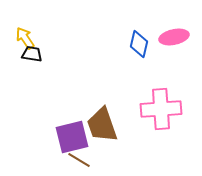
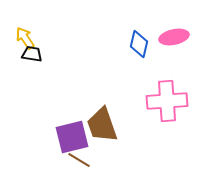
pink cross: moved 6 px right, 8 px up
